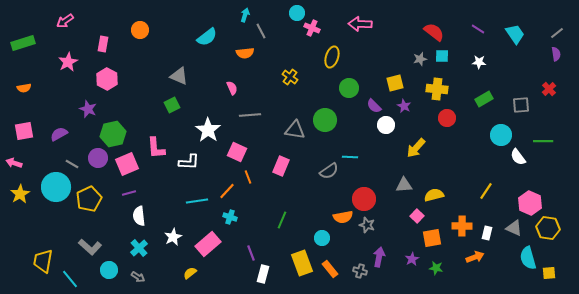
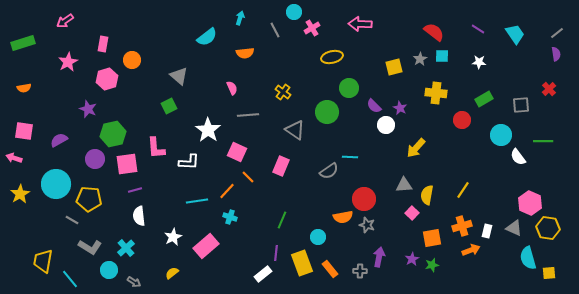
cyan circle at (297, 13): moved 3 px left, 1 px up
cyan arrow at (245, 15): moved 5 px left, 3 px down
pink cross at (312, 28): rotated 35 degrees clockwise
orange circle at (140, 30): moved 8 px left, 30 px down
gray line at (261, 31): moved 14 px right, 1 px up
yellow ellipse at (332, 57): rotated 60 degrees clockwise
gray star at (420, 59): rotated 16 degrees counterclockwise
gray triangle at (179, 76): rotated 18 degrees clockwise
yellow cross at (290, 77): moved 7 px left, 15 px down
pink hexagon at (107, 79): rotated 15 degrees clockwise
yellow square at (395, 83): moved 1 px left, 16 px up
yellow cross at (437, 89): moved 1 px left, 4 px down
green square at (172, 105): moved 3 px left, 1 px down
purple star at (404, 106): moved 4 px left, 2 px down
gray line at (250, 115): moved 2 px left
red circle at (447, 118): moved 15 px right, 2 px down
green circle at (325, 120): moved 2 px right, 8 px up
gray triangle at (295, 130): rotated 25 degrees clockwise
pink square at (24, 131): rotated 18 degrees clockwise
purple semicircle at (59, 134): moved 6 px down
purple circle at (98, 158): moved 3 px left, 1 px down
pink arrow at (14, 163): moved 5 px up
gray line at (72, 164): moved 56 px down
pink square at (127, 164): rotated 15 degrees clockwise
orange line at (248, 177): rotated 24 degrees counterclockwise
cyan circle at (56, 187): moved 3 px up
yellow line at (486, 191): moved 23 px left, 1 px up
purple line at (129, 193): moved 6 px right, 3 px up
yellow semicircle at (434, 195): moved 7 px left; rotated 66 degrees counterclockwise
yellow pentagon at (89, 199): rotated 30 degrees clockwise
pink square at (417, 216): moved 5 px left, 3 px up
orange cross at (462, 226): rotated 18 degrees counterclockwise
white rectangle at (487, 233): moved 2 px up
cyan circle at (322, 238): moved 4 px left, 1 px up
pink rectangle at (208, 244): moved 2 px left, 2 px down
gray L-shape at (90, 247): rotated 10 degrees counterclockwise
cyan cross at (139, 248): moved 13 px left
purple line at (251, 253): moved 25 px right; rotated 28 degrees clockwise
orange arrow at (475, 257): moved 4 px left, 7 px up
green star at (436, 268): moved 4 px left, 3 px up; rotated 24 degrees counterclockwise
gray cross at (360, 271): rotated 16 degrees counterclockwise
yellow semicircle at (190, 273): moved 18 px left
white rectangle at (263, 274): rotated 36 degrees clockwise
gray arrow at (138, 277): moved 4 px left, 5 px down
